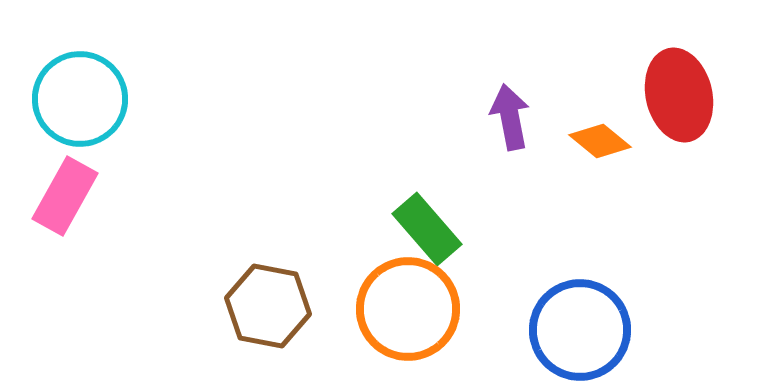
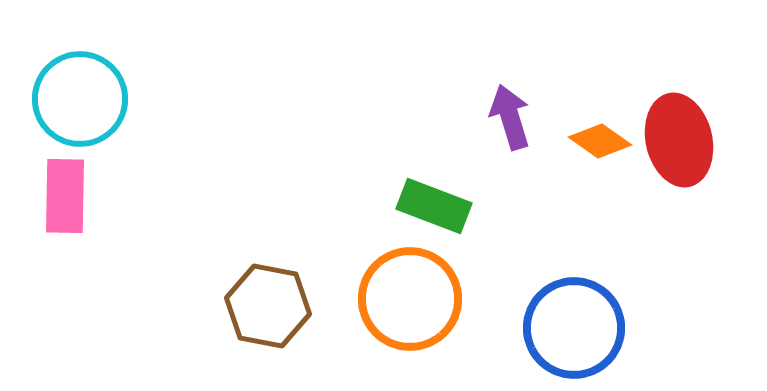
red ellipse: moved 45 px down
purple arrow: rotated 6 degrees counterclockwise
orange diamond: rotated 4 degrees counterclockwise
pink rectangle: rotated 28 degrees counterclockwise
green rectangle: moved 7 px right, 23 px up; rotated 28 degrees counterclockwise
orange circle: moved 2 px right, 10 px up
blue circle: moved 6 px left, 2 px up
